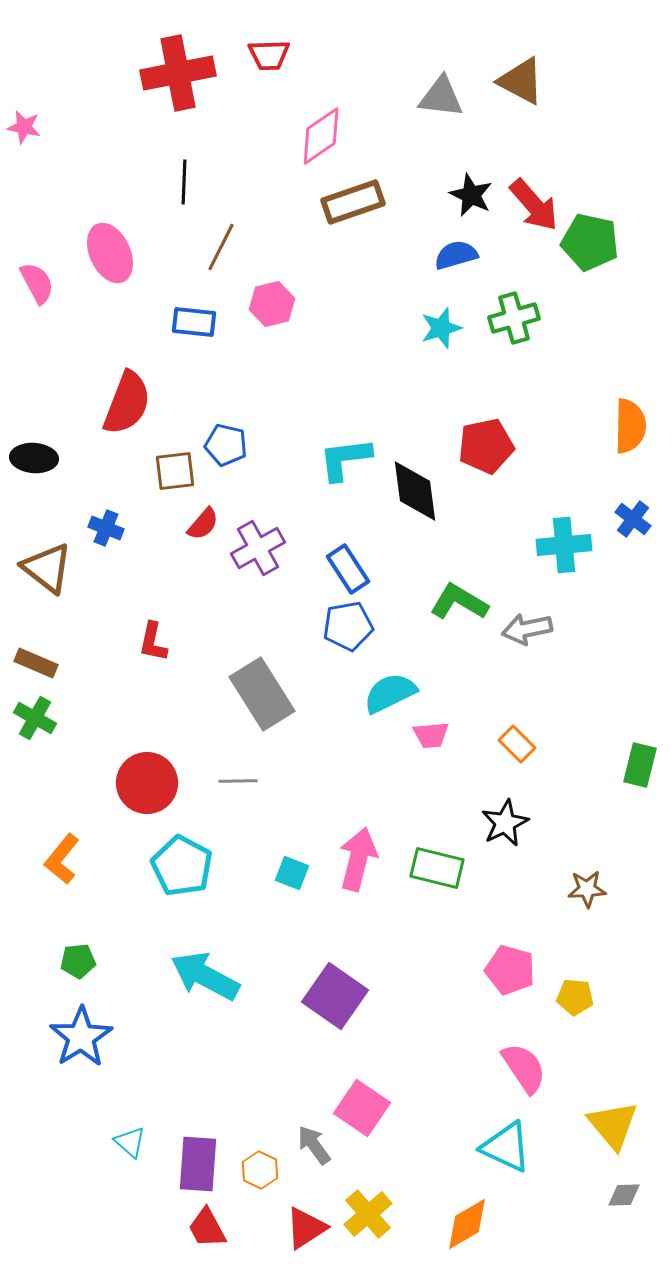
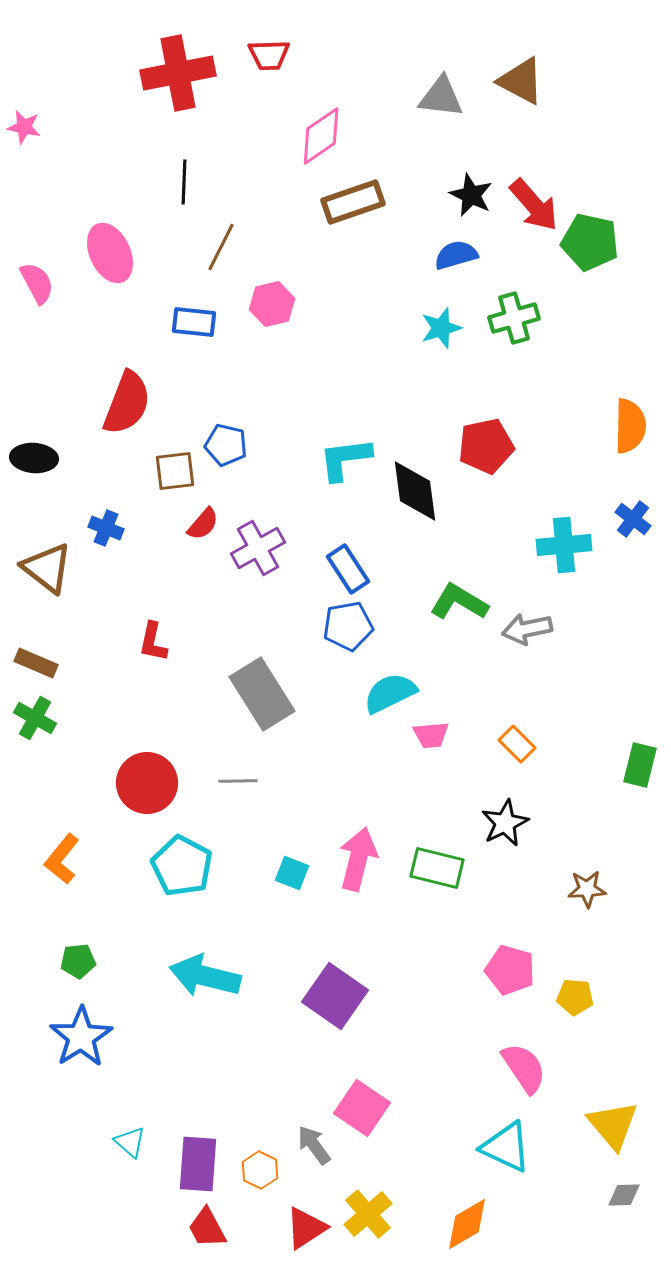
cyan arrow at (205, 976): rotated 14 degrees counterclockwise
